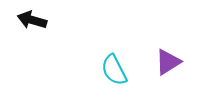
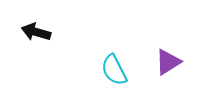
black arrow: moved 4 px right, 12 px down
